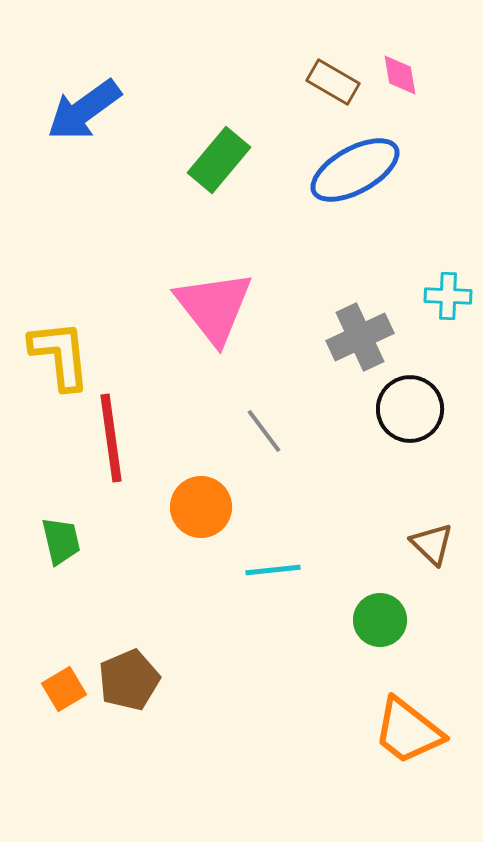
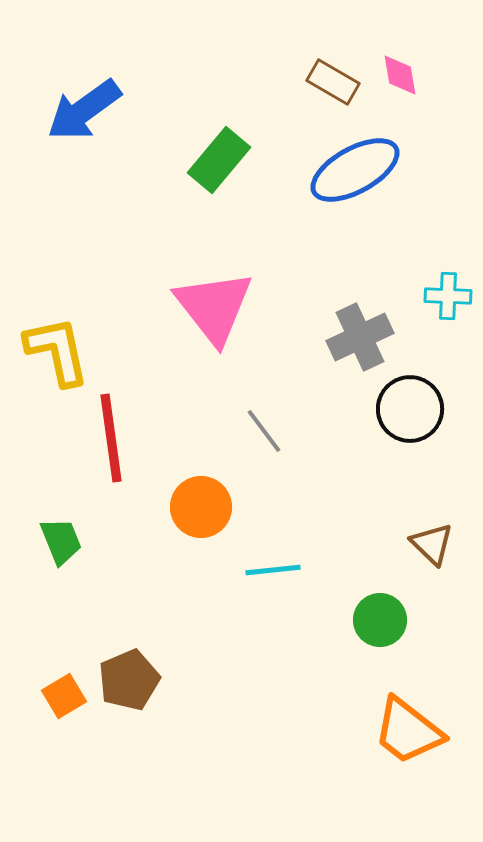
yellow L-shape: moved 3 px left, 4 px up; rotated 6 degrees counterclockwise
green trapezoid: rotated 9 degrees counterclockwise
orange square: moved 7 px down
